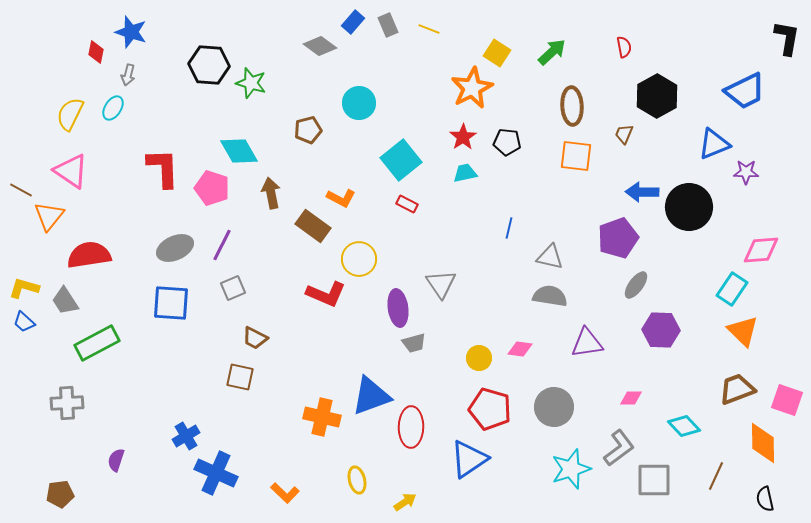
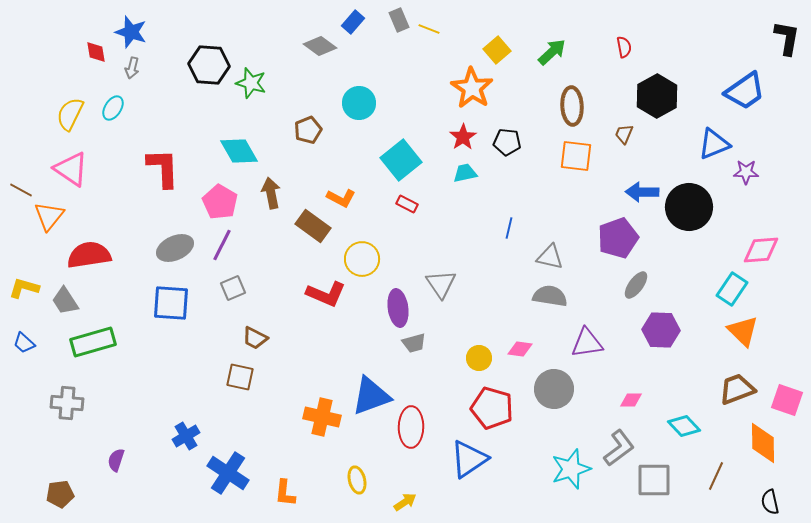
gray rectangle at (388, 25): moved 11 px right, 5 px up
red diamond at (96, 52): rotated 20 degrees counterclockwise
yellow square at (497, 53): moved 3 px up; rotated 16 degrees clockwise
gray arrow at (128, 75): moved 4 px right, 7 px up
orange star at (472, 88): rotated 12 degrees counterclockwise
blue trapezoid at (745, 91): rotated 9 degrees counterclockwise
brown pentagon at (308, 130): rotated 8 degrees counterclockwise
pink triangle at (71, 171): moved 2 px up
pink pentagon at (212, 188): moved 8 px right, 14 px down; rotated 12 degrees clockwise
yellow circle at (359, 259): moved 3 px right
blue trapezoid at (24, 322): moved 21 px down
green rectangle at (97, 343): moved 4 px left, 1 px up; rotated 12 degrees clockwise
pink diamond at (631, 398): moved 2 px down
gray cross at (67, 403): rotated 8 degrees clockwise
gray circle at (554, 407): moved 18 px up
red pentagon at (490, 409): moved 2 px right, 1 px up
blue cross at (216, 473): moved 12 px right; rotated 9 degrees clockwise
orange L-shape at (285, 493): rotated 52 degrees clockwise
black semicircle at (765, 499): moved 5 px right, 3 px down
